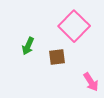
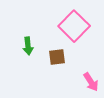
green arrow: rotated 30 degrees counterclockwise
